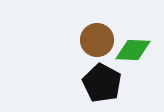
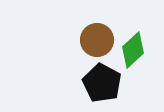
green diamond: rotated 45 degrees counterclockwise
